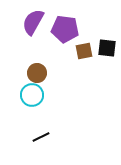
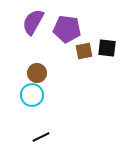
purple pentagon: moved 2 px right
